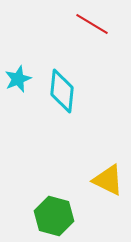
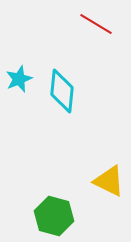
red line: moved 4 px right
cyan star: moved 1 px right
yellow triangle: moved 1 px right, 1 px down
